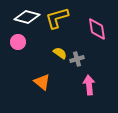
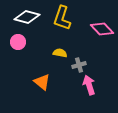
yellow L-shape: moved 5 px right; rotated 55 degrees counterclockwise
pink diamond: moved 5 px right; rotated 35 degrees counterclockwise
yellow semicircle: rotated 24 degrees counterclockwise
gray cross: moved 2 px right, 6 px down
pink arrow: rotated 12 degrees counterclockwise
